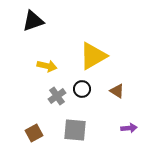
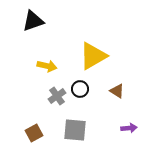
black circle: moved 2 px left
